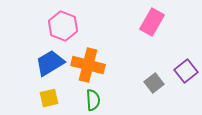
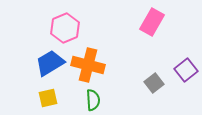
pink hexagon: moved 2 px right, 2 px down; rotated 16 degrees clockwise
purple square: moved 1 px up
yellow square: moved 1 px left
